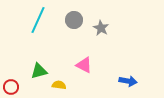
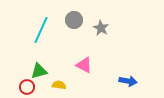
cyan line: moved 3 px right, 10 px down
red circle: moved 16 px right
